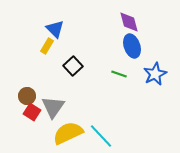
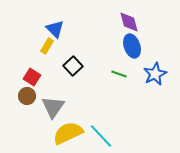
red square: moved 35 px up
